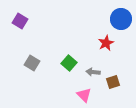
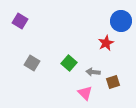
blue circle: moved 2 px down
pink triangle: moved 1 px right, 2 px up
